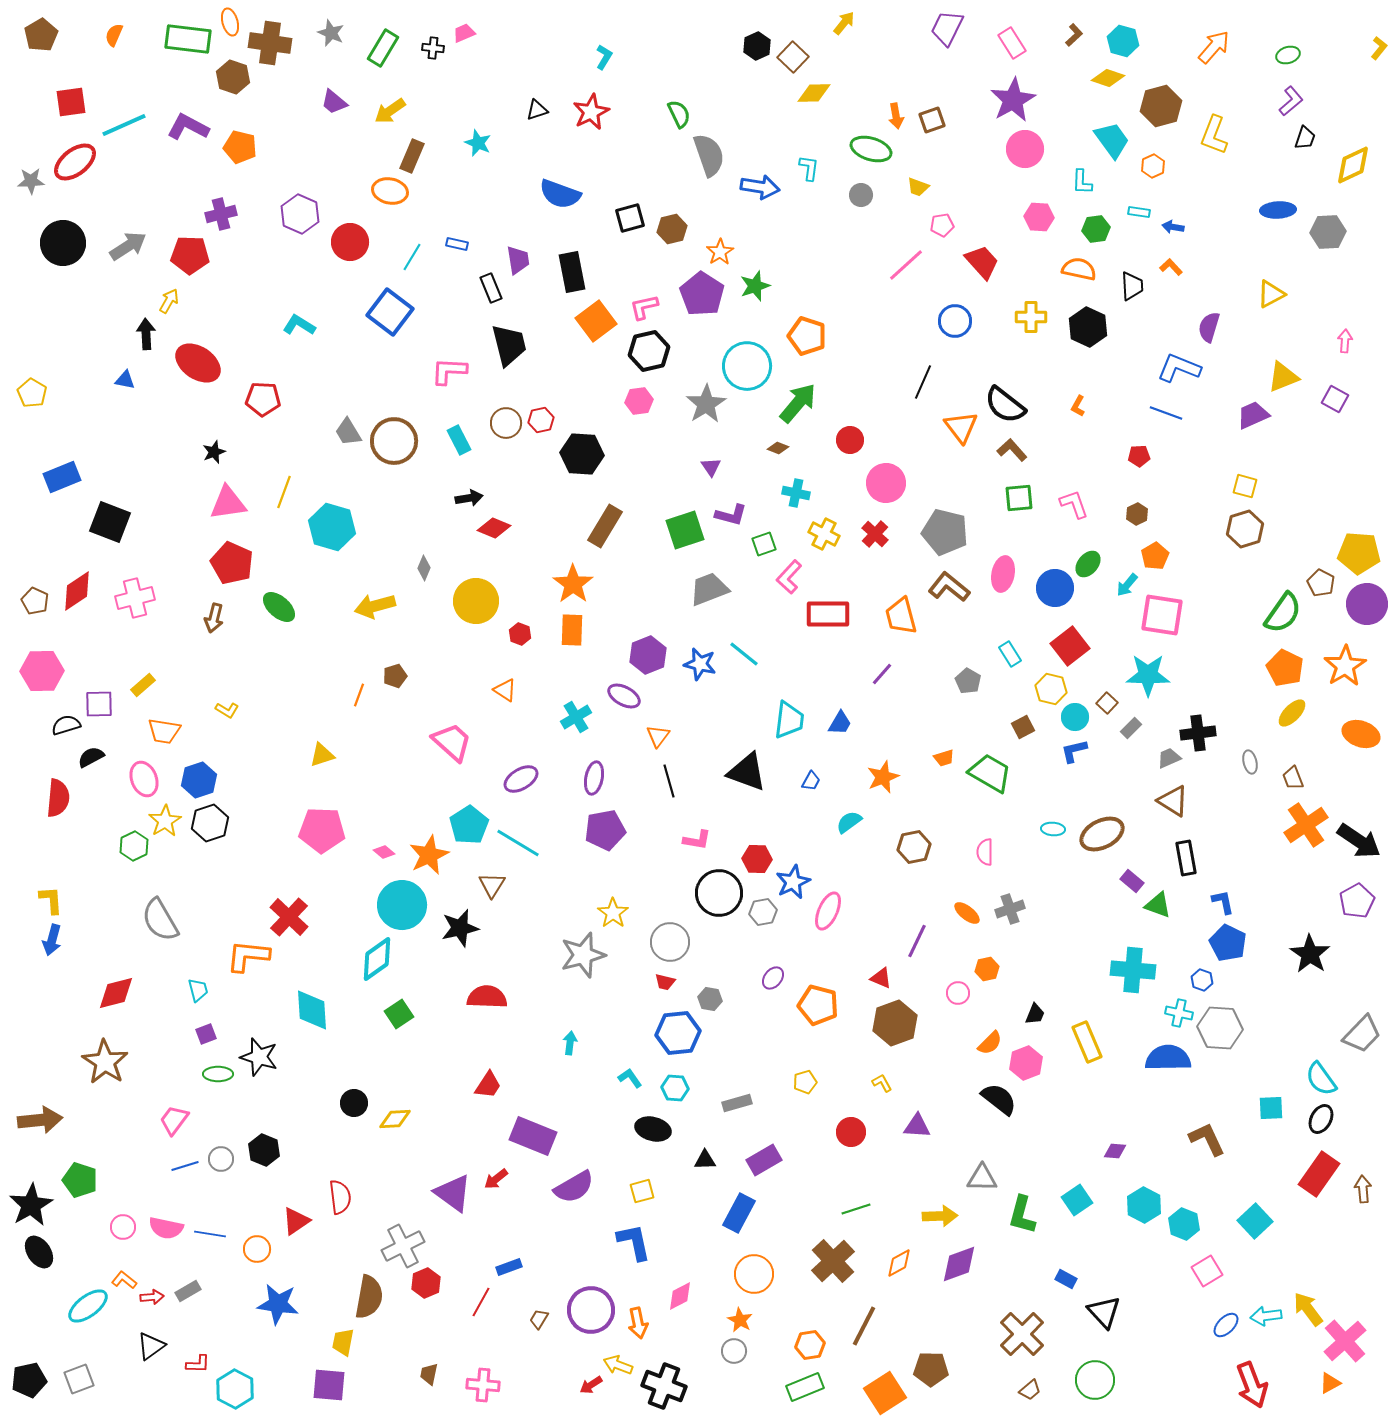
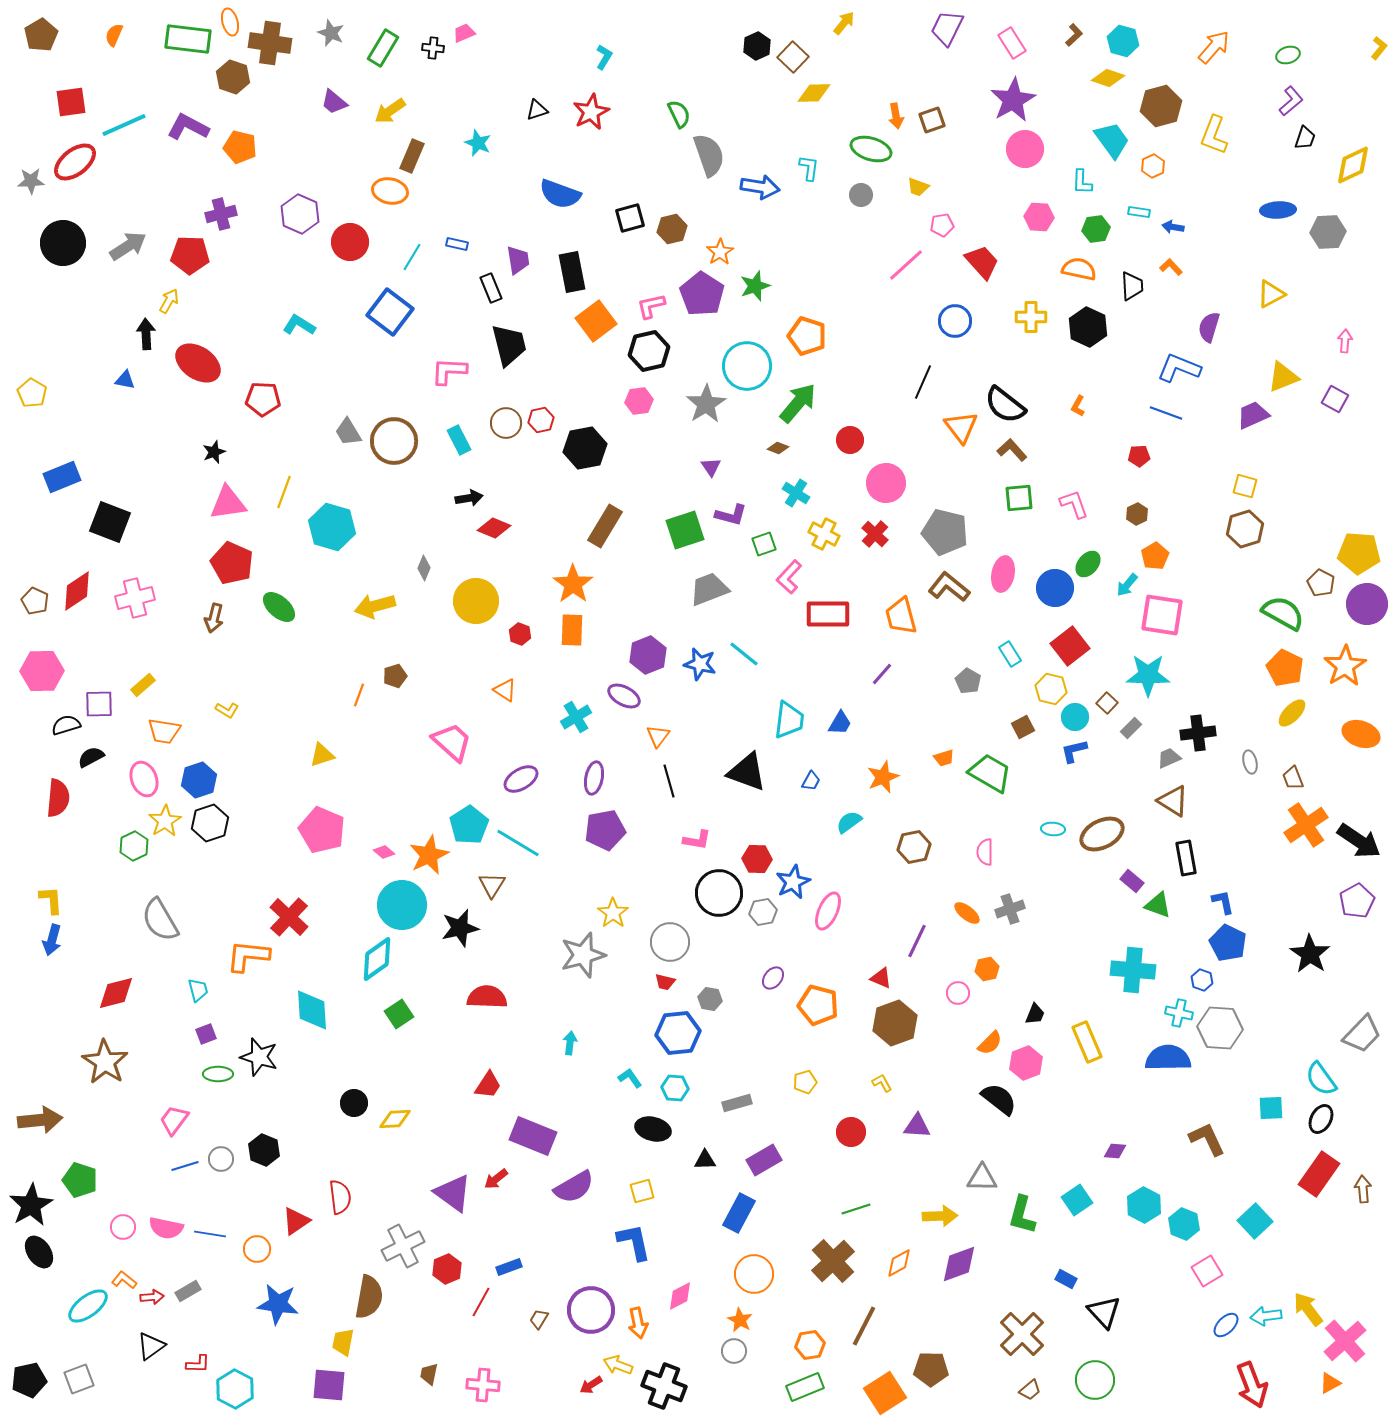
pink L-shape at (644, 307): moved 7 px right, 1 px up
black hexagon at (582, 454): moved 3 px right, 6 px up; rotated 15 degrees counterclockwise
cyan cross at (796, 493): rotated 20 degrees clockwise
green semicircle at (1283, 613): rotated 96 degrees counterclockwise
pink pentagon at (322, 830): rotated 21 degrees clockwise
red hexagon at (426, 1283): moved 21 px right, 14 px up
